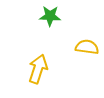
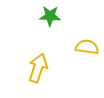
yellow arrow: moved 1 px up
